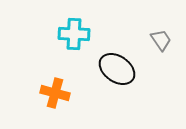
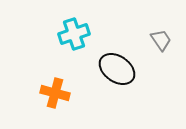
cyan cross: rotated 20 degrees counterclockwise
